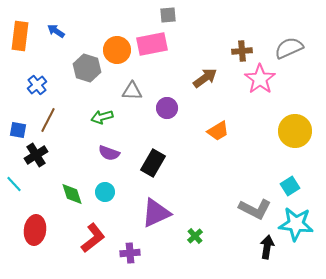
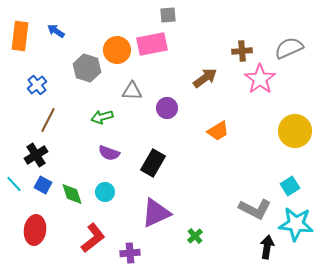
blue square: moved 25 px right, 55 px down; rotated 18 degrees clockwise
